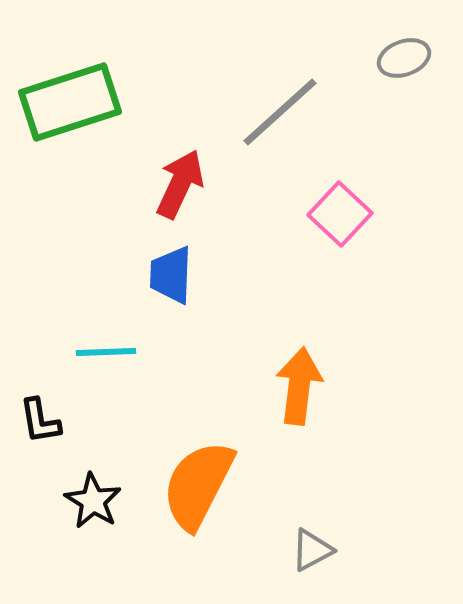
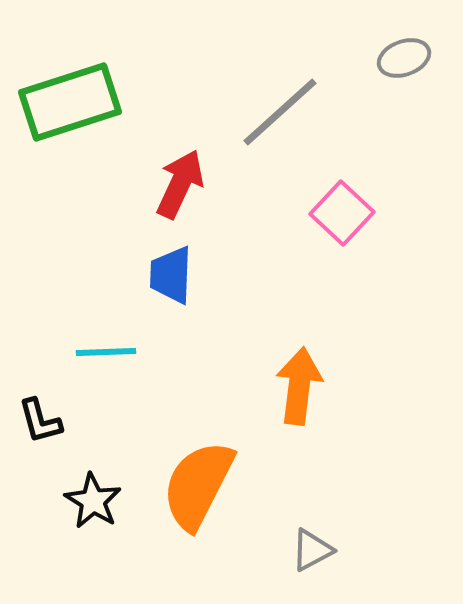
pink square: moved 2 px right, 1 px up
black L-shape: rotated 6 degrees counterclockwise
